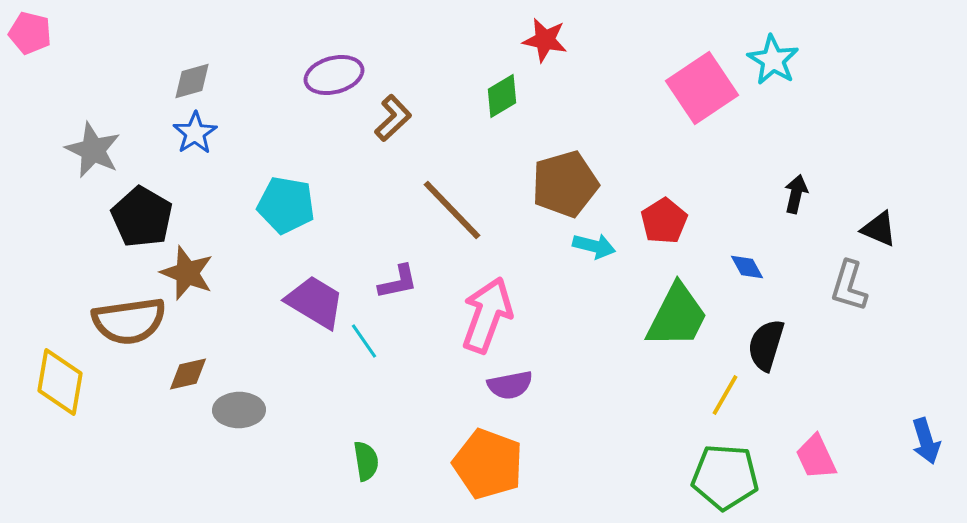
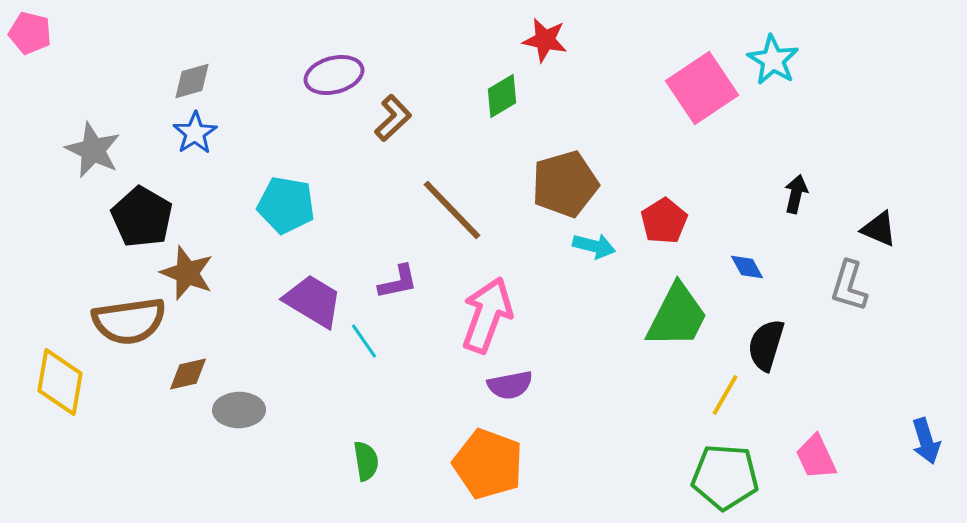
purple trapezoid: moved 2 px left, 1 px up
